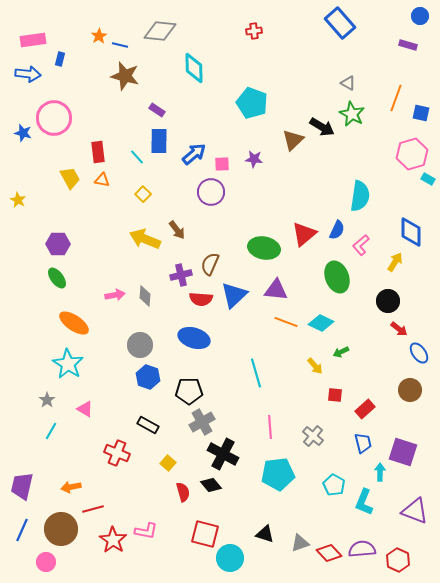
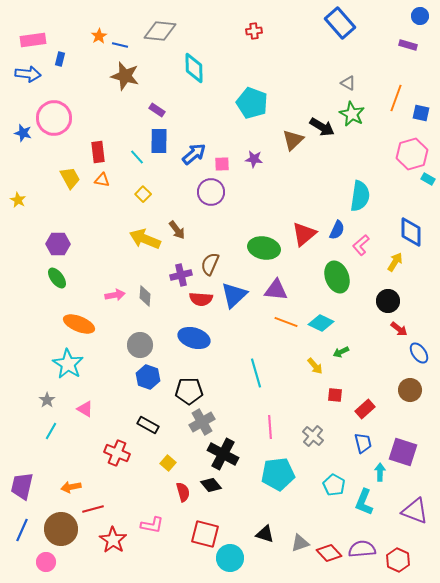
orange ellipse at (74, 323): moved 5 px right, 1 px down; rotated 12 degrees counterclockwise
pink L-shape at (146, 531): moved 6 px right, 6 px up
